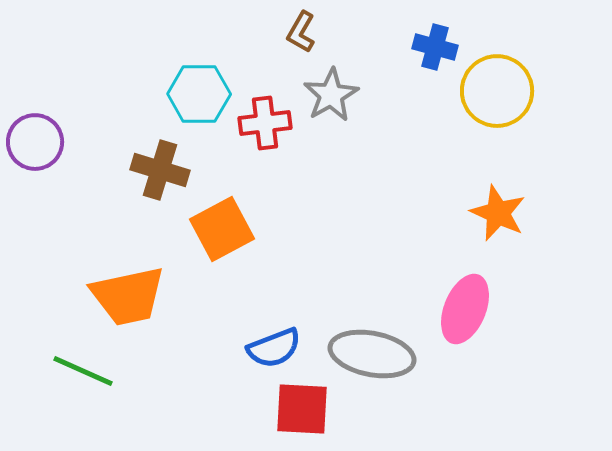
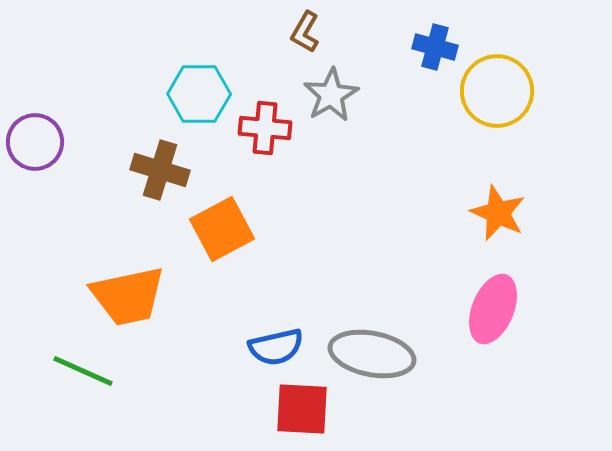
brown L-shape: moved 4 px right
red cross: moved 5 px down; rotated 12 degrees clockwise
pink ellipse: moved 28 px right
blue semicircle: moved 2 px right, 1 px up; rotated 8 degrees clockwise
